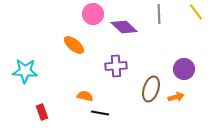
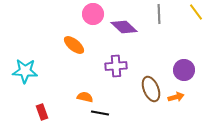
purple circle: moved 1 px down
brown ellipse: rotated 40 degrees counterclockwise
orange semicircle: moved 1 px down
